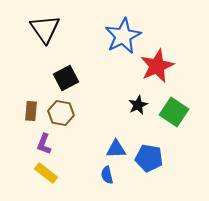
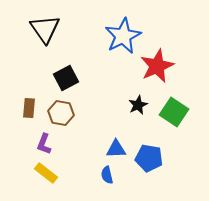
brown rectangle: moved 2 px left, 3 px up
